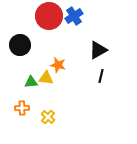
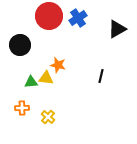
blue cross: moved 4 px right, 2 px down
black triangle: moved 19 px right, 21 px up
